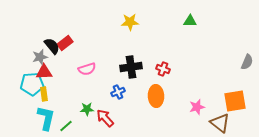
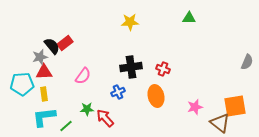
green triangle: moved 1 px left, 3 px up
pink semicircle: moved 4 px left, 7 px down; rotated 36 degrees counterclockwise
cyan pentagon: moved 10 px left
orange ellipse: rotated 10 degrees counterclockwise
orange square: moved 5 px down
pink star: moved 2 px left
cyan L-shape: moved 2 px left, 1 px up; rotated 110 degrees counterclockwise
